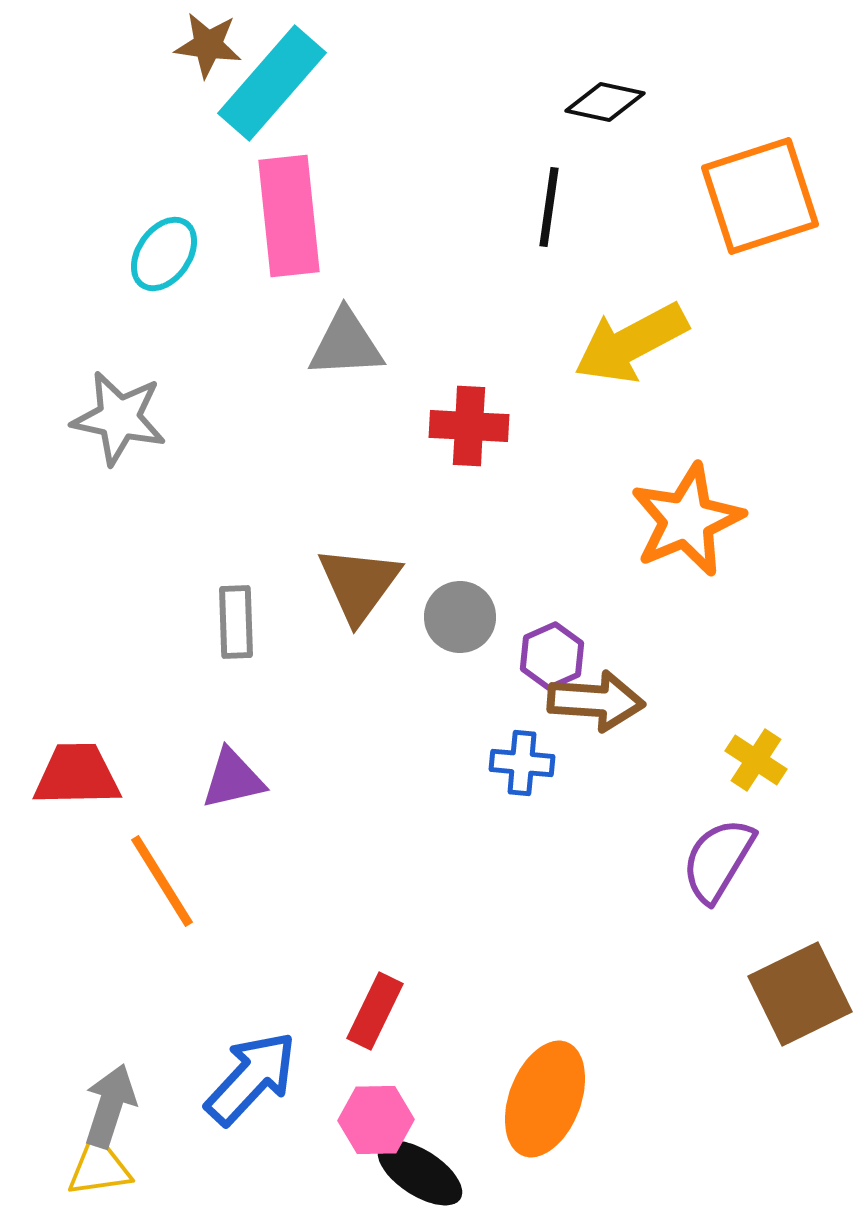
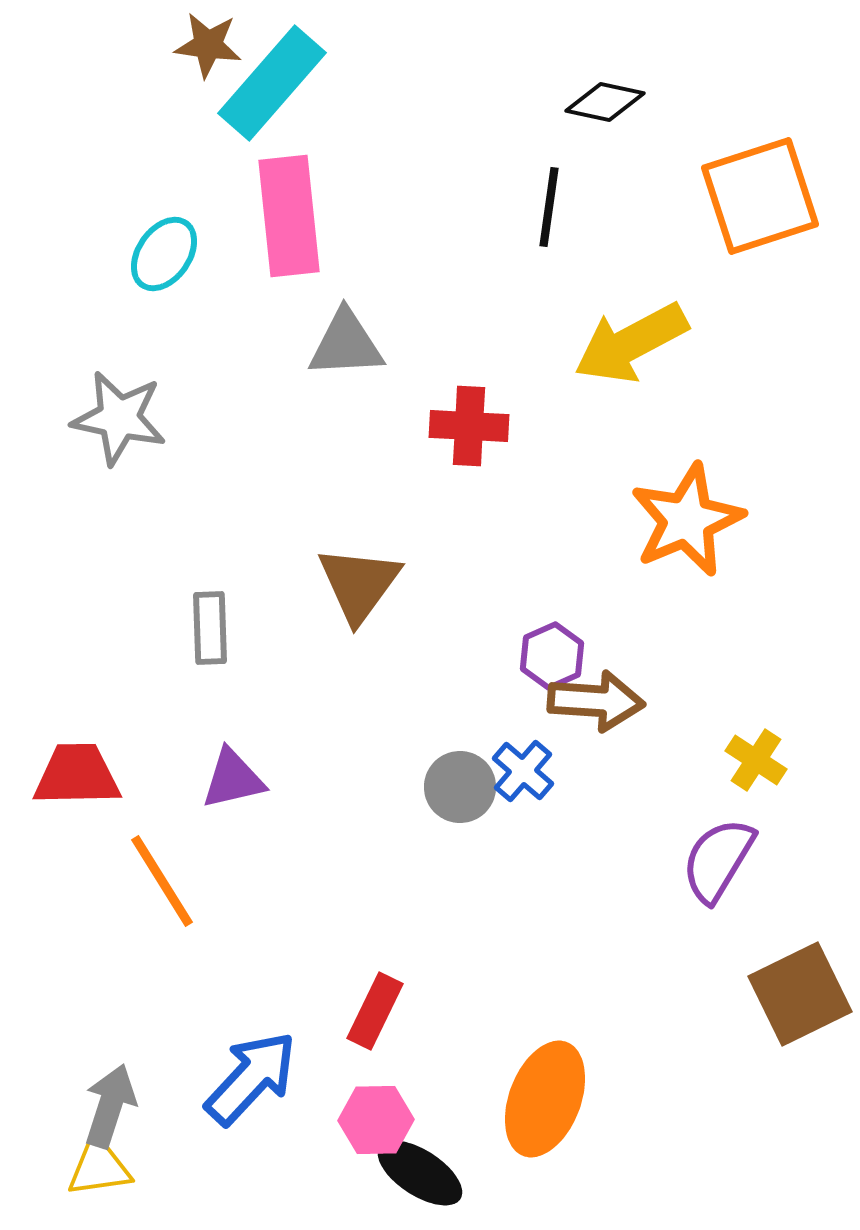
gray circle: moved 170 px down
gray rectangle: moved 26 px left, 6 px down
blue cross: moved 1 px right, 8 px down; rotated 36 degrees clockwise
